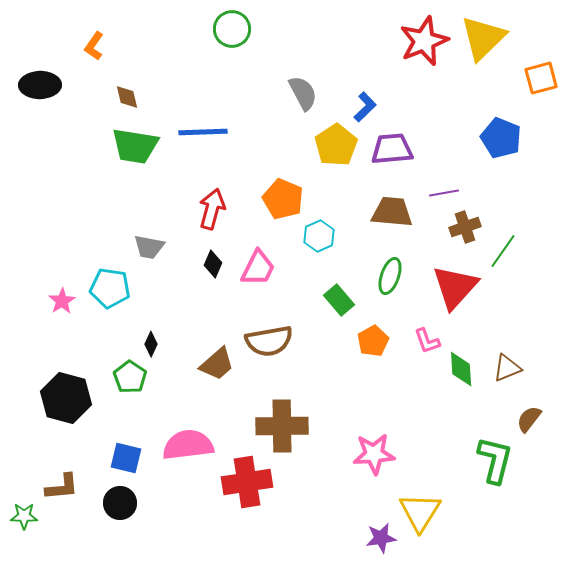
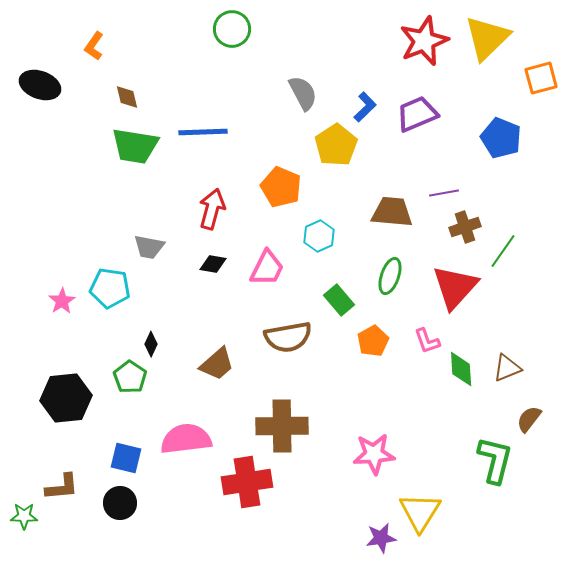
yellow triangle at (483, 38): moved 4 px right
black ellipse at (40, 85): rotated 21 degrees clockwise
purple trapezoid at (392, 149): moved 25 px right, 35 px up; rotated 18 degrees counterclockwise
orange pentagon at (283, 199): moved 2 px left, 12 px up
black diamond at (213, 264): rotated 76 degrees clockwise
pink trapezoid at (258, 268): moved 9 px right
brown semicircle at (269, 341): moved 19 px right, 4 px up
black hexagon at (66, 398): rotated 21 degrees counterclockwise
pink semicircle at (188, 445): moved 2 px left, 6 px up
